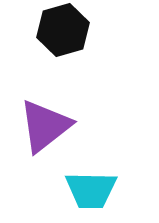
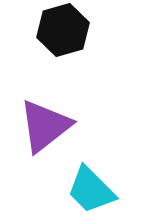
cyan trapezoid: rotated 44 degrees clockwise
